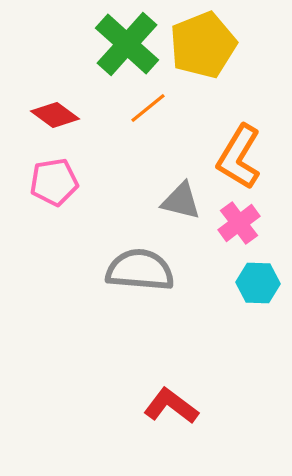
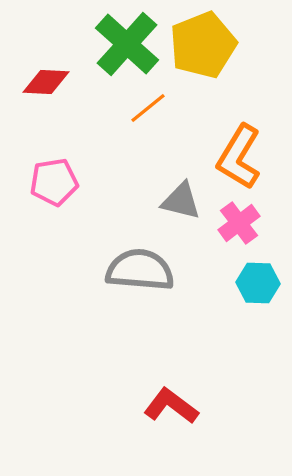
red diamond: moved 9 px left, 33 px up; rotated 33 degrees counterclockwise
